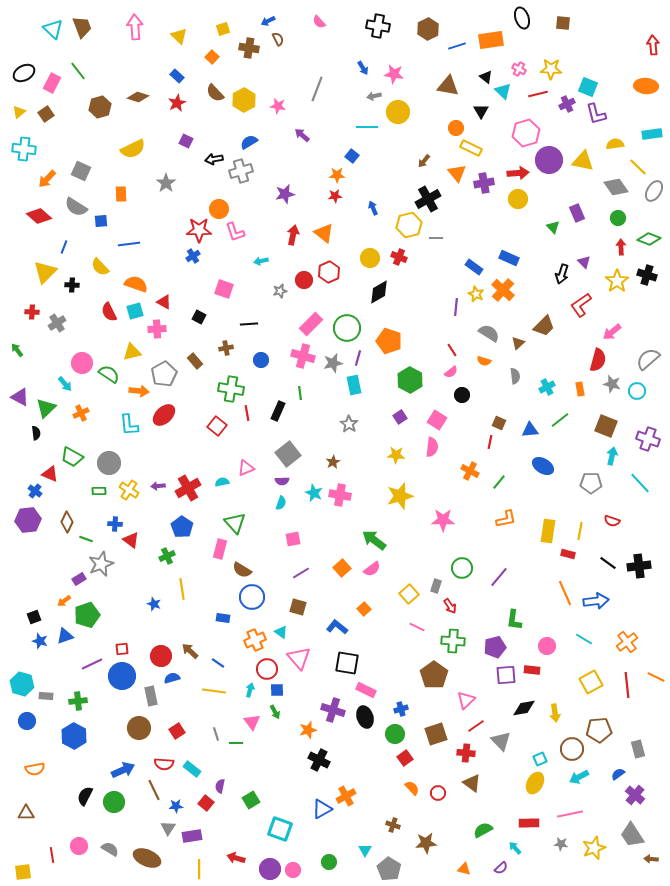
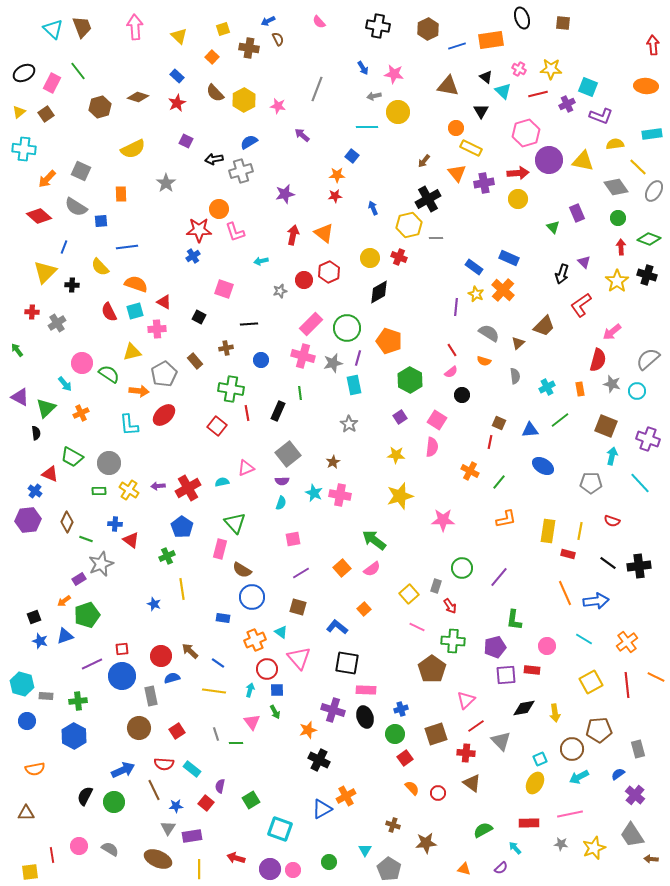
purple L-shape at (596, 114): moved 5 px right, 2 px down; rotated 55 degrees counterclockwise
blue line at (129, 244): moved 2 px left, 3 px down
brown pentagon at (434, 675): moved 2 px left, 6 px up
pink rectangle at (366, 690): rotated 24 degrees counterclockwise
brown ellipse at (147, 858): moved 11 px right, 1 px down
yellow square at (23, 872): moved 7 px right
